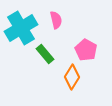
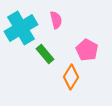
pink pentagon: moved 1 px right
orange diamond: moved 1 px left
